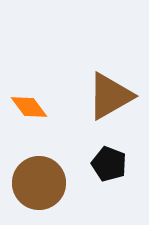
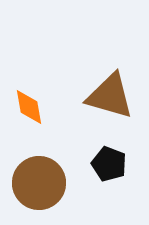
brown triangle: rotated 46 degrees clockwise
orange diamond: rotated 27 degrees clockwise
